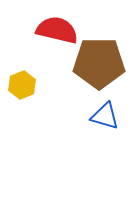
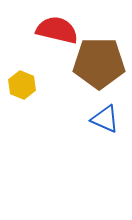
yellow hexagon: rotated 16 degrees counterclockwise
blue triangle: moved 3 px down; rotated 8 degrees clockwise
